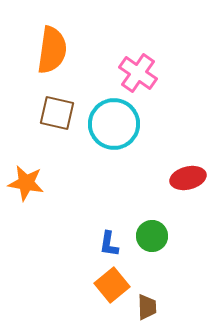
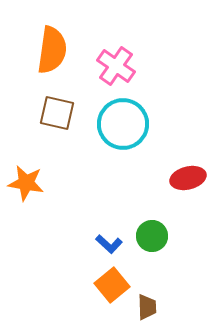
pink cross: moved 22 px left, 7 px up
cyan circle: moved 9 px right
blue L-shape: rotated 56 degrees counterclockwise
